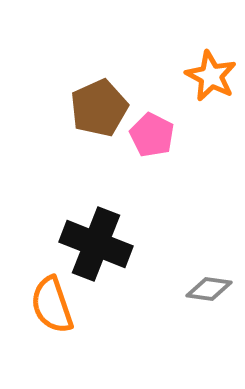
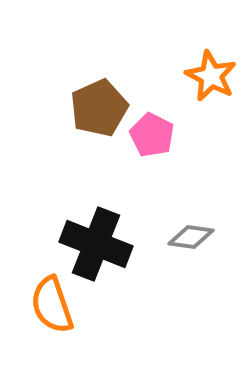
gray diamond: moved 18 px left, 52 px up
